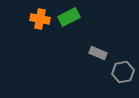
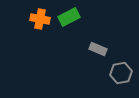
gray rectangle: moved 4 px up
gray hexagon: moved 2 px left, 1 px down
